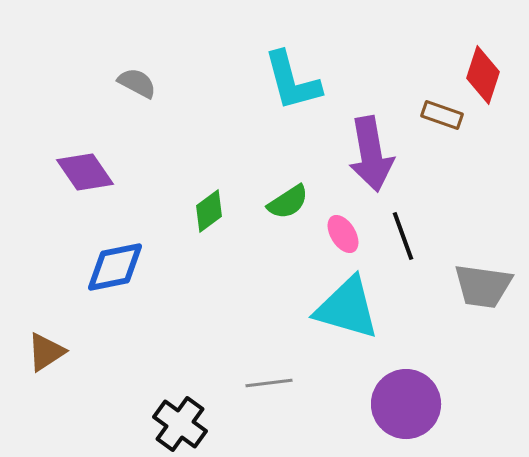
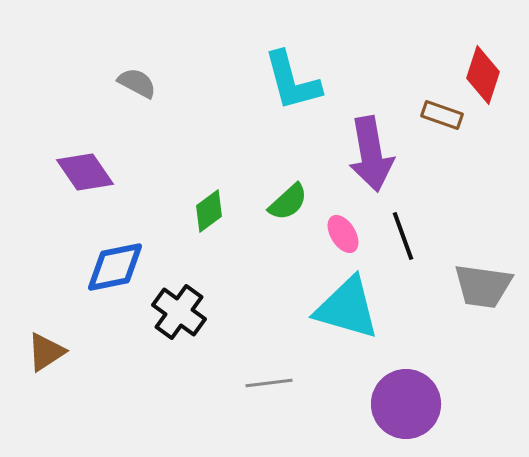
green semicircle: rotated 9 degrees counterclockwise
black cross: moved 1 px left, 112 px up
